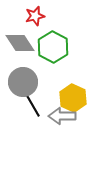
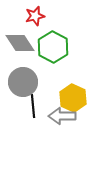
black line: rotated 25 degrees clockwise
